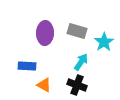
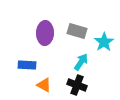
blue rectangle: moved 1 px up
